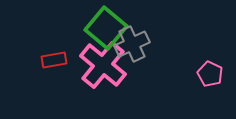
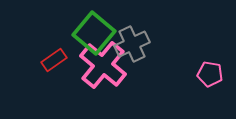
green square: moved 12 px left, 5 px down
red rectangle: rotated 25 degrees counterclockwise
pink pentagon: rotated 15 degrees counterclockwise
